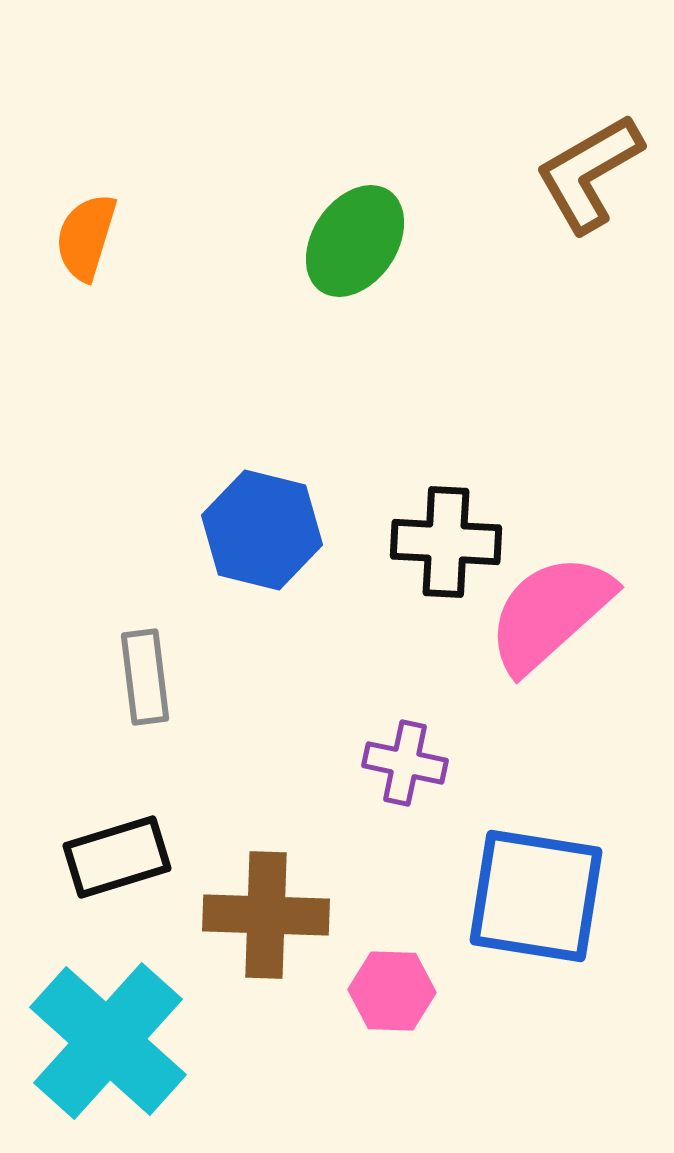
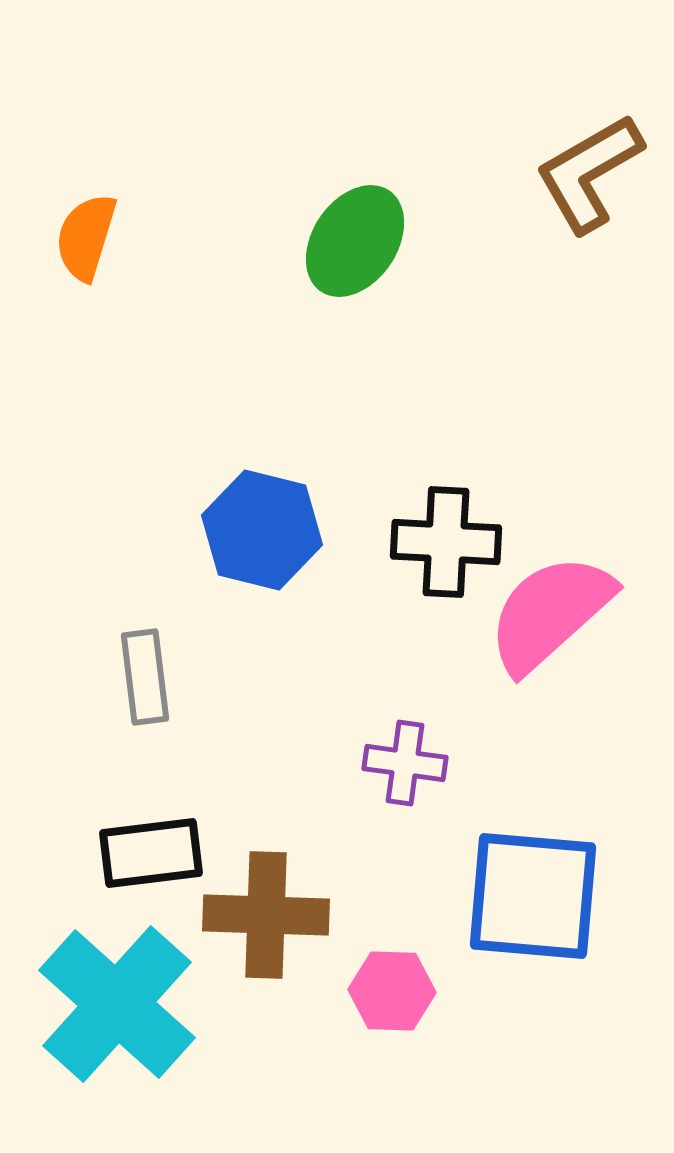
purple cross: rotated 4 degrees counterclockwise
black rectangle: moved 34 px right, 4 px up; rotated 10 degrees clockwise
blue square: moved 3 px left; rotated 4 degrees counterclockwise
cyan cross: moved 9 px right, 37 px up
